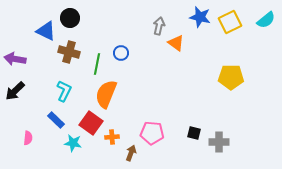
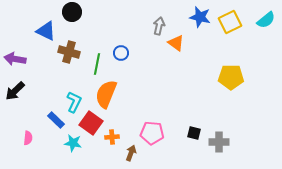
black circle: moved 2 px right, 6 px up
cyan L-shape: moved 10 px right, 11 px down
